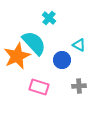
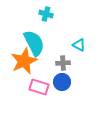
cyan cross: moved 3 px left, 4 px up; rotated 24 degrees counterclockwise
cyan semicircle: rotated 16 degrees clockwise
orange star: moved 7 px right, 5 px down
blue circle: moved 22 px down
gray cross: moved 16 px left, 23 px up
